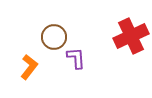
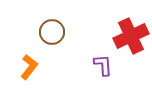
brown circle: moved 2 px left, 5 px up
purple L-shape: moved 27 px right, 7 px down
